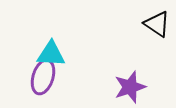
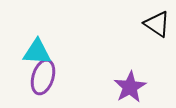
cyan triangle: moved 14 px left, 2 px up
purple star: rotated 12 degrees counterclockwise
